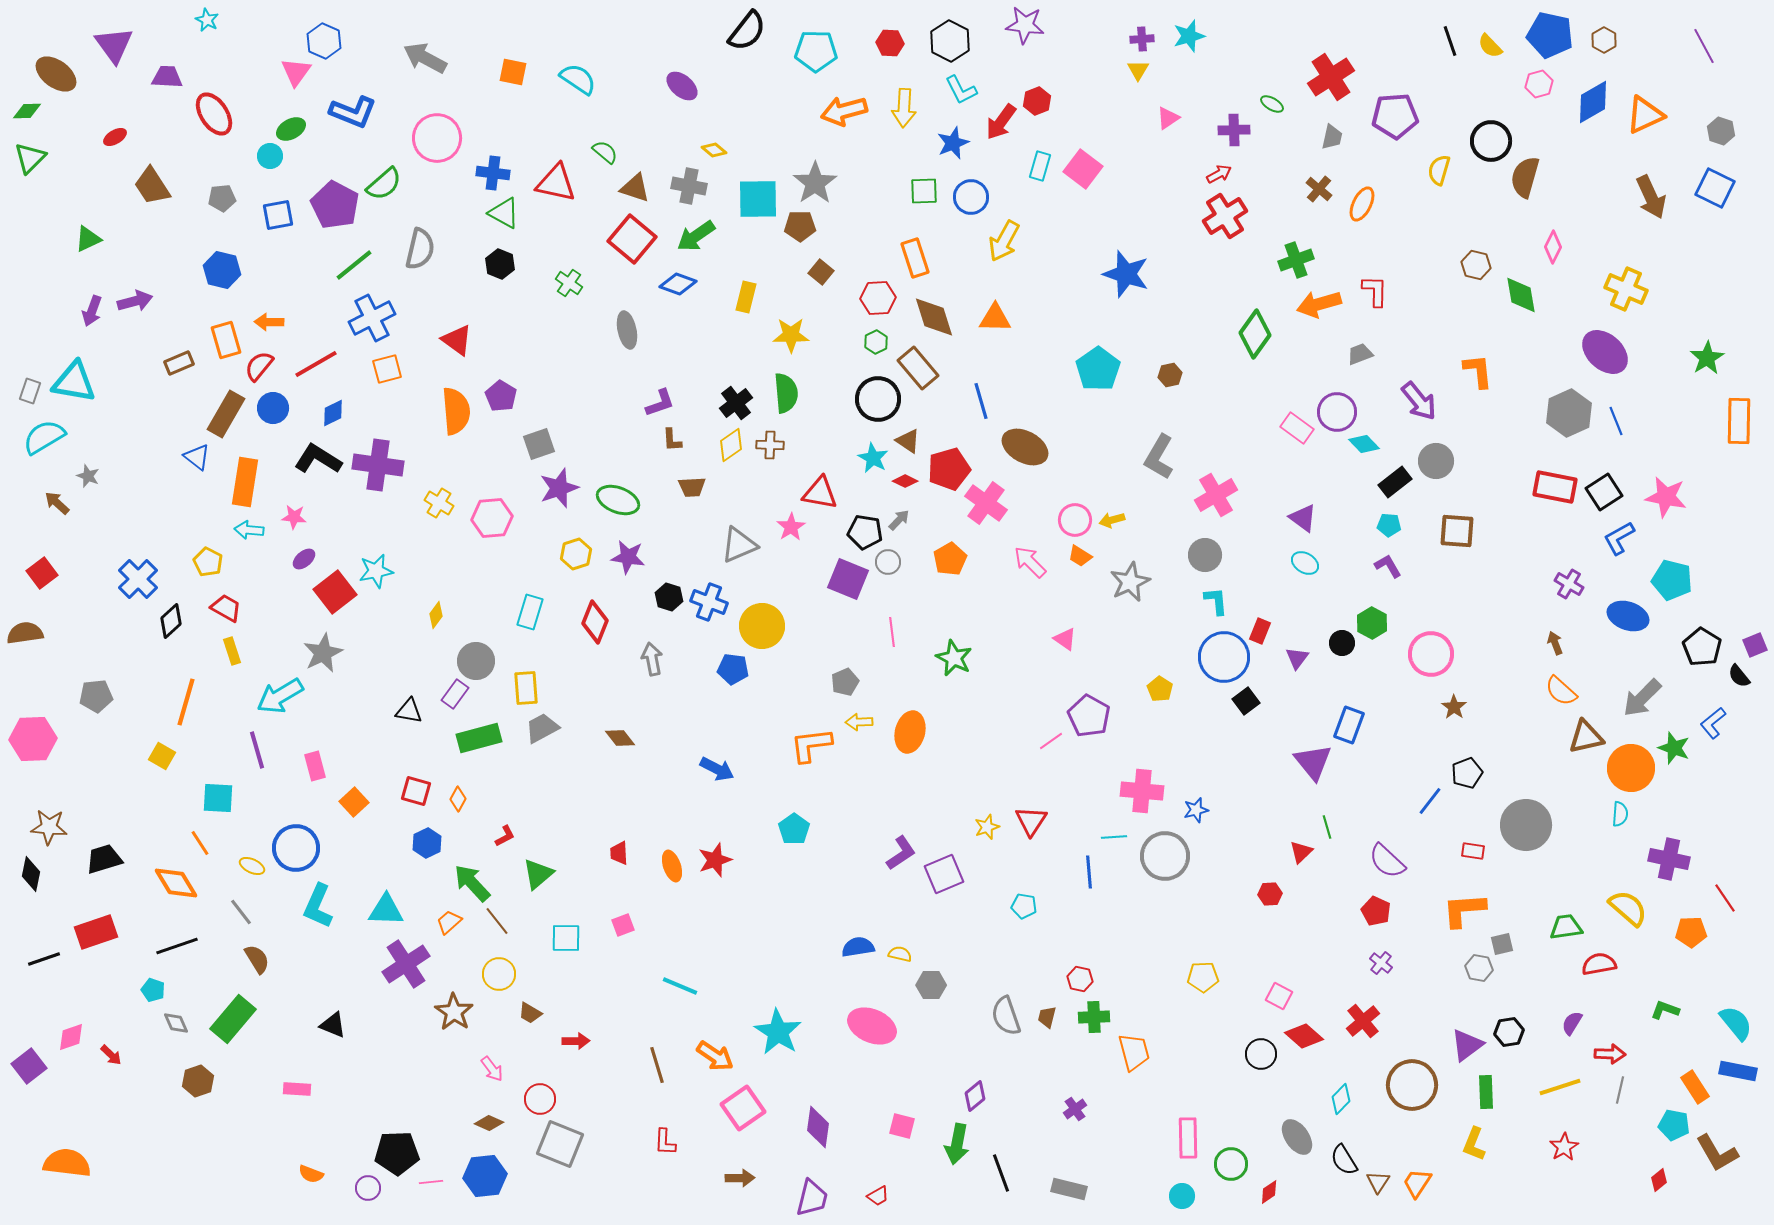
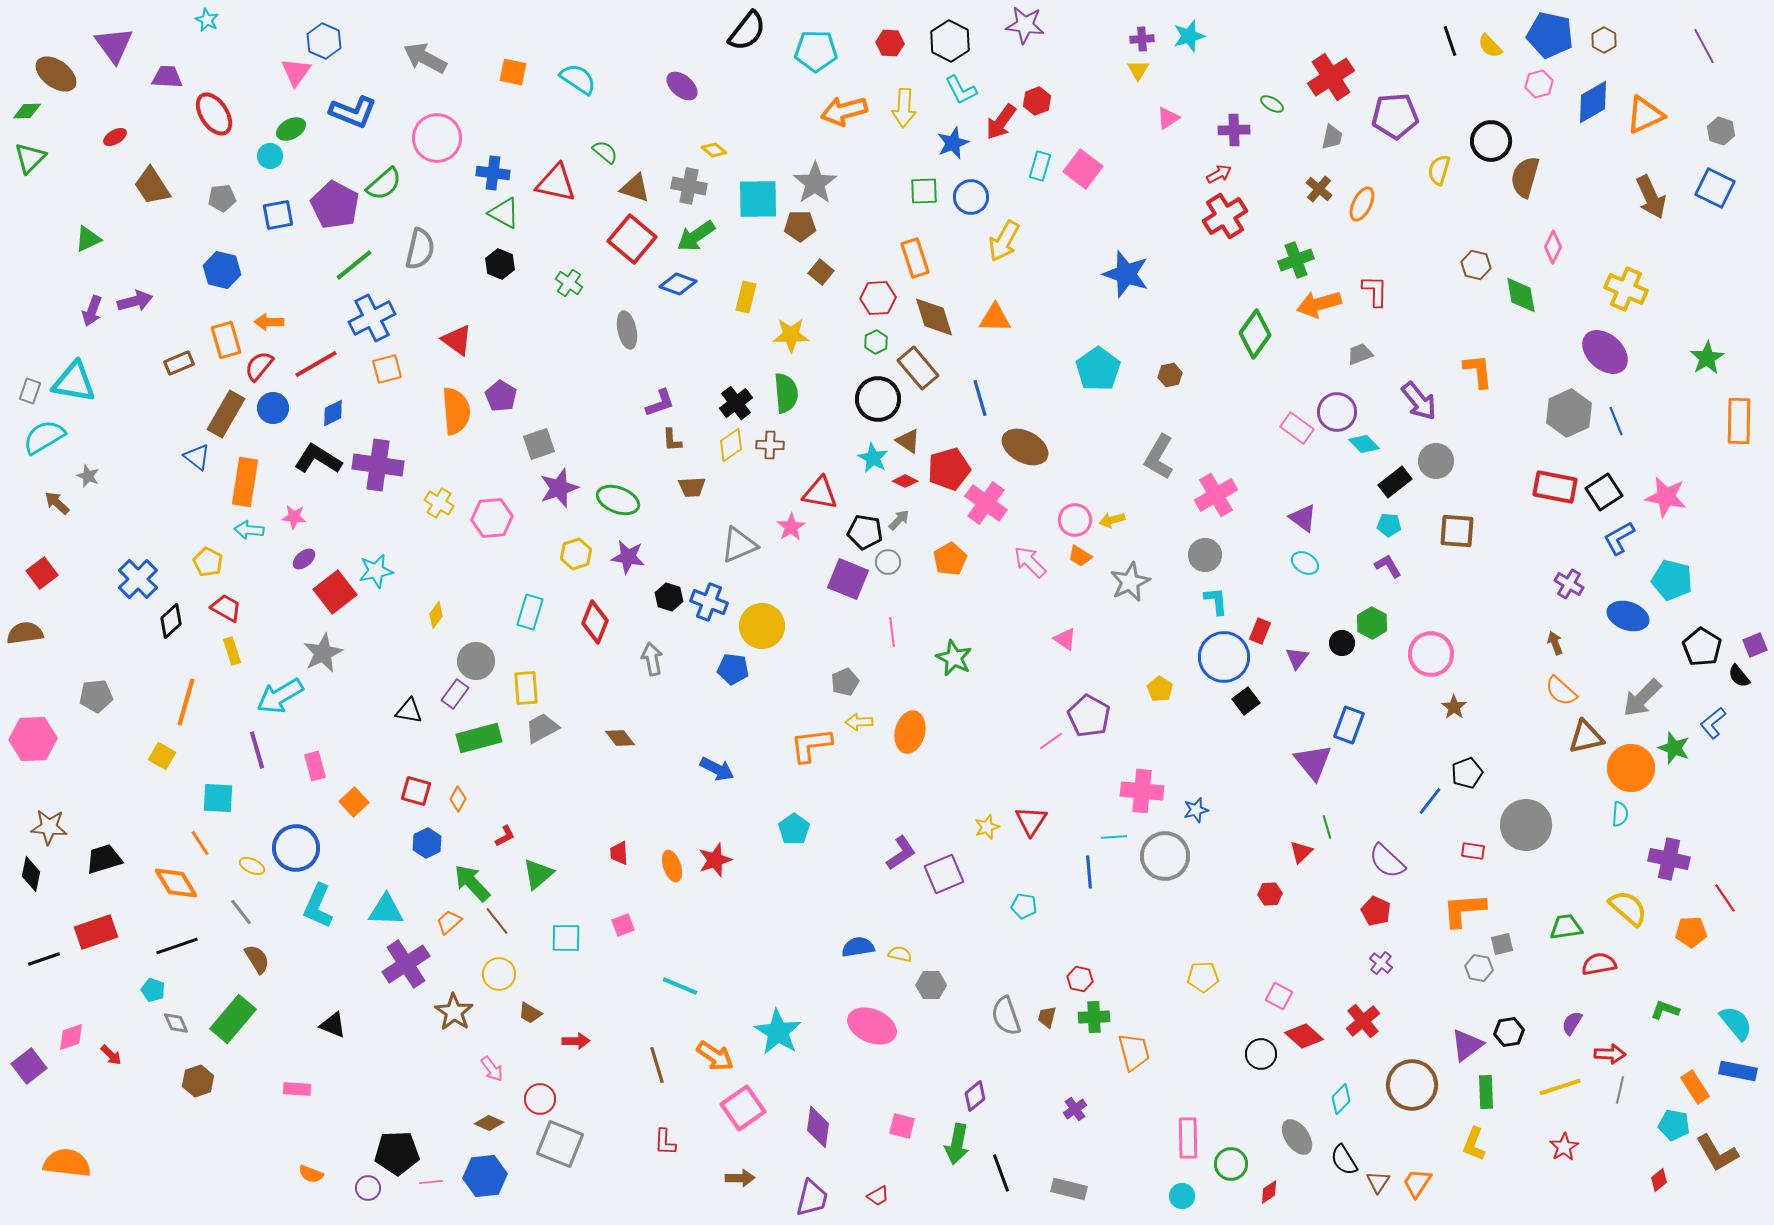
blue line at (981, 401): moved 1 px left, 3 px up
